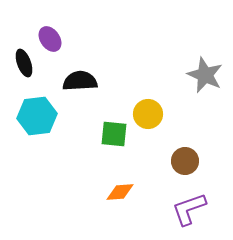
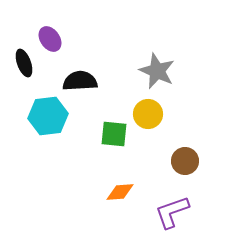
gray star: moved 48 px left, 4 px up
cyan hexagon: moved 11 px right
purple L-shape: moved 17 px left, 3 px down
